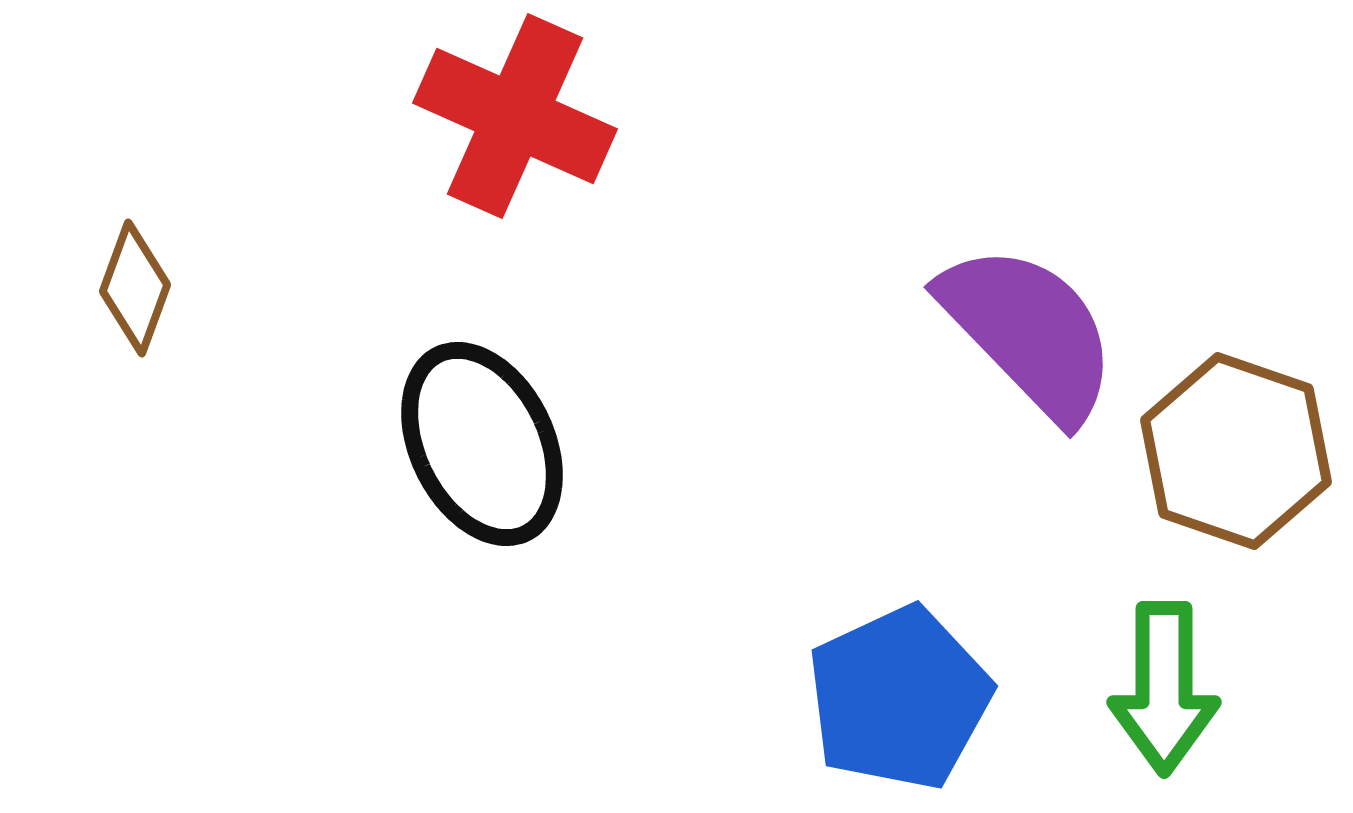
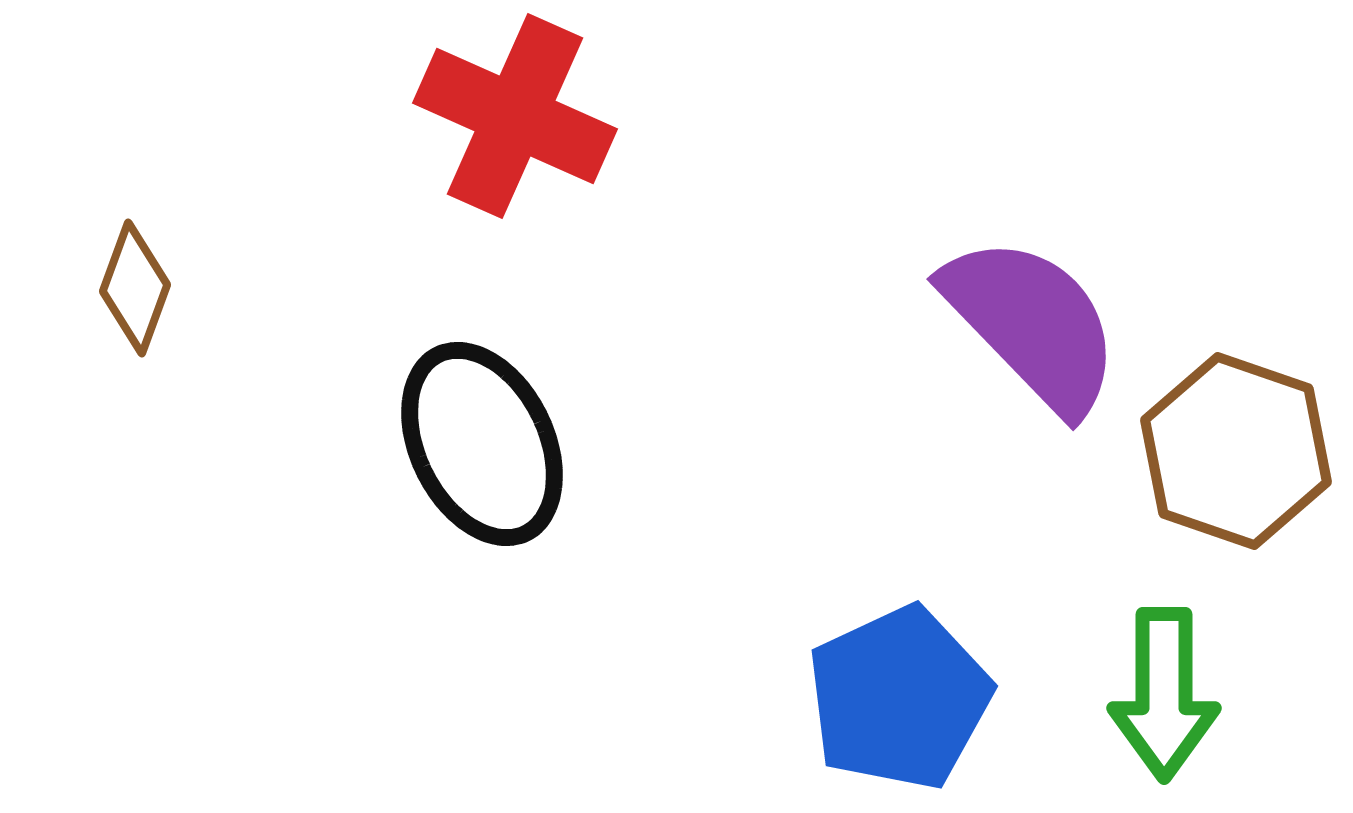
purple semicircle: moved 3 px right, 8 px up
green arrow: moved 6 px down
